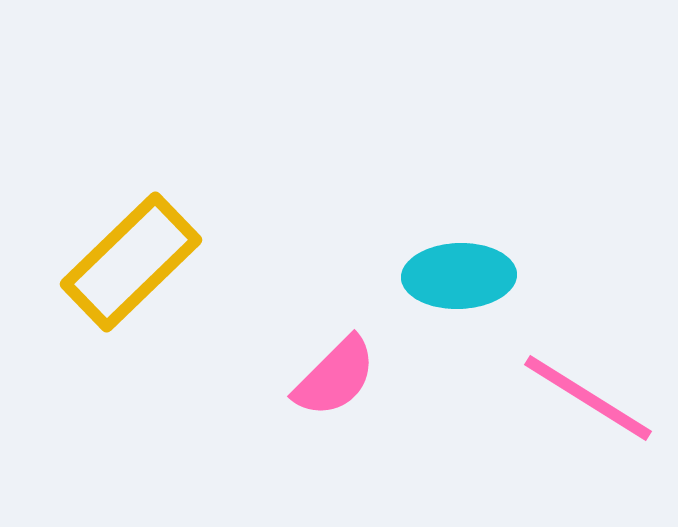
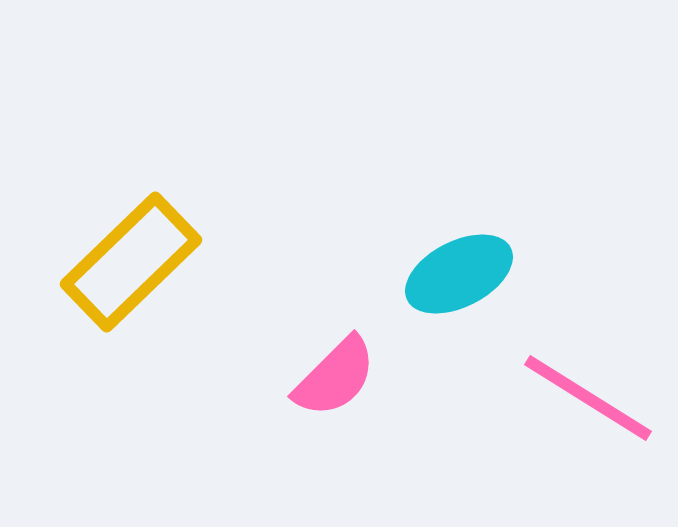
cyan ellipse: moved 2 px up; rotated 25 degrees counterclockwise
